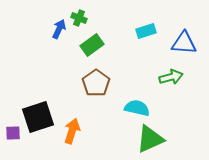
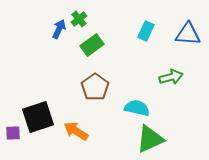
green cross: moved 1 px down; rotated 28 degrees clockwise
cyan rectangle: rotated 48 degrees counterclockwise
blue triangle: moved 4 px right, 9 px up
brown pentagon: moved 1 px left, 4 px down
orange arrow: moved 4 px right; rotated 75 degrees counterclockwise
